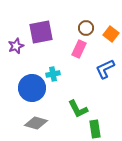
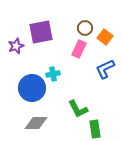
brown circle: moved 1 px left
orange square: moved 6 px left, 3 px down
gray diamond: rotated 15 degrees counterclockwise
